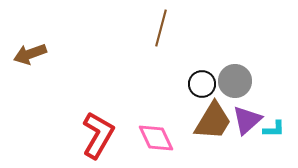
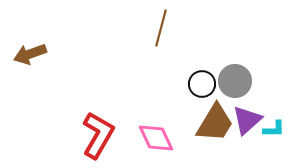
brown trapezoid: moved 2 px right, 2 px down
